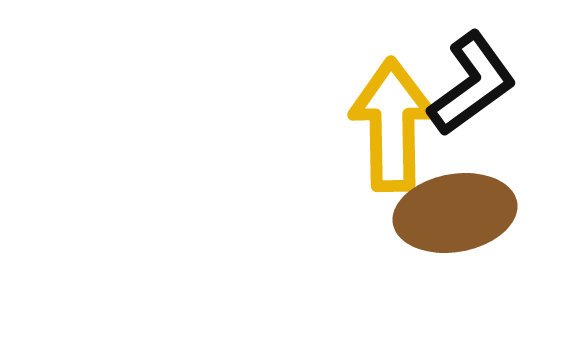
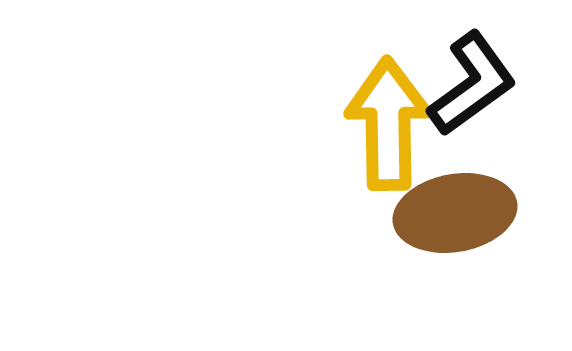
yellow arrow: moved 4 px left, 1 px up
